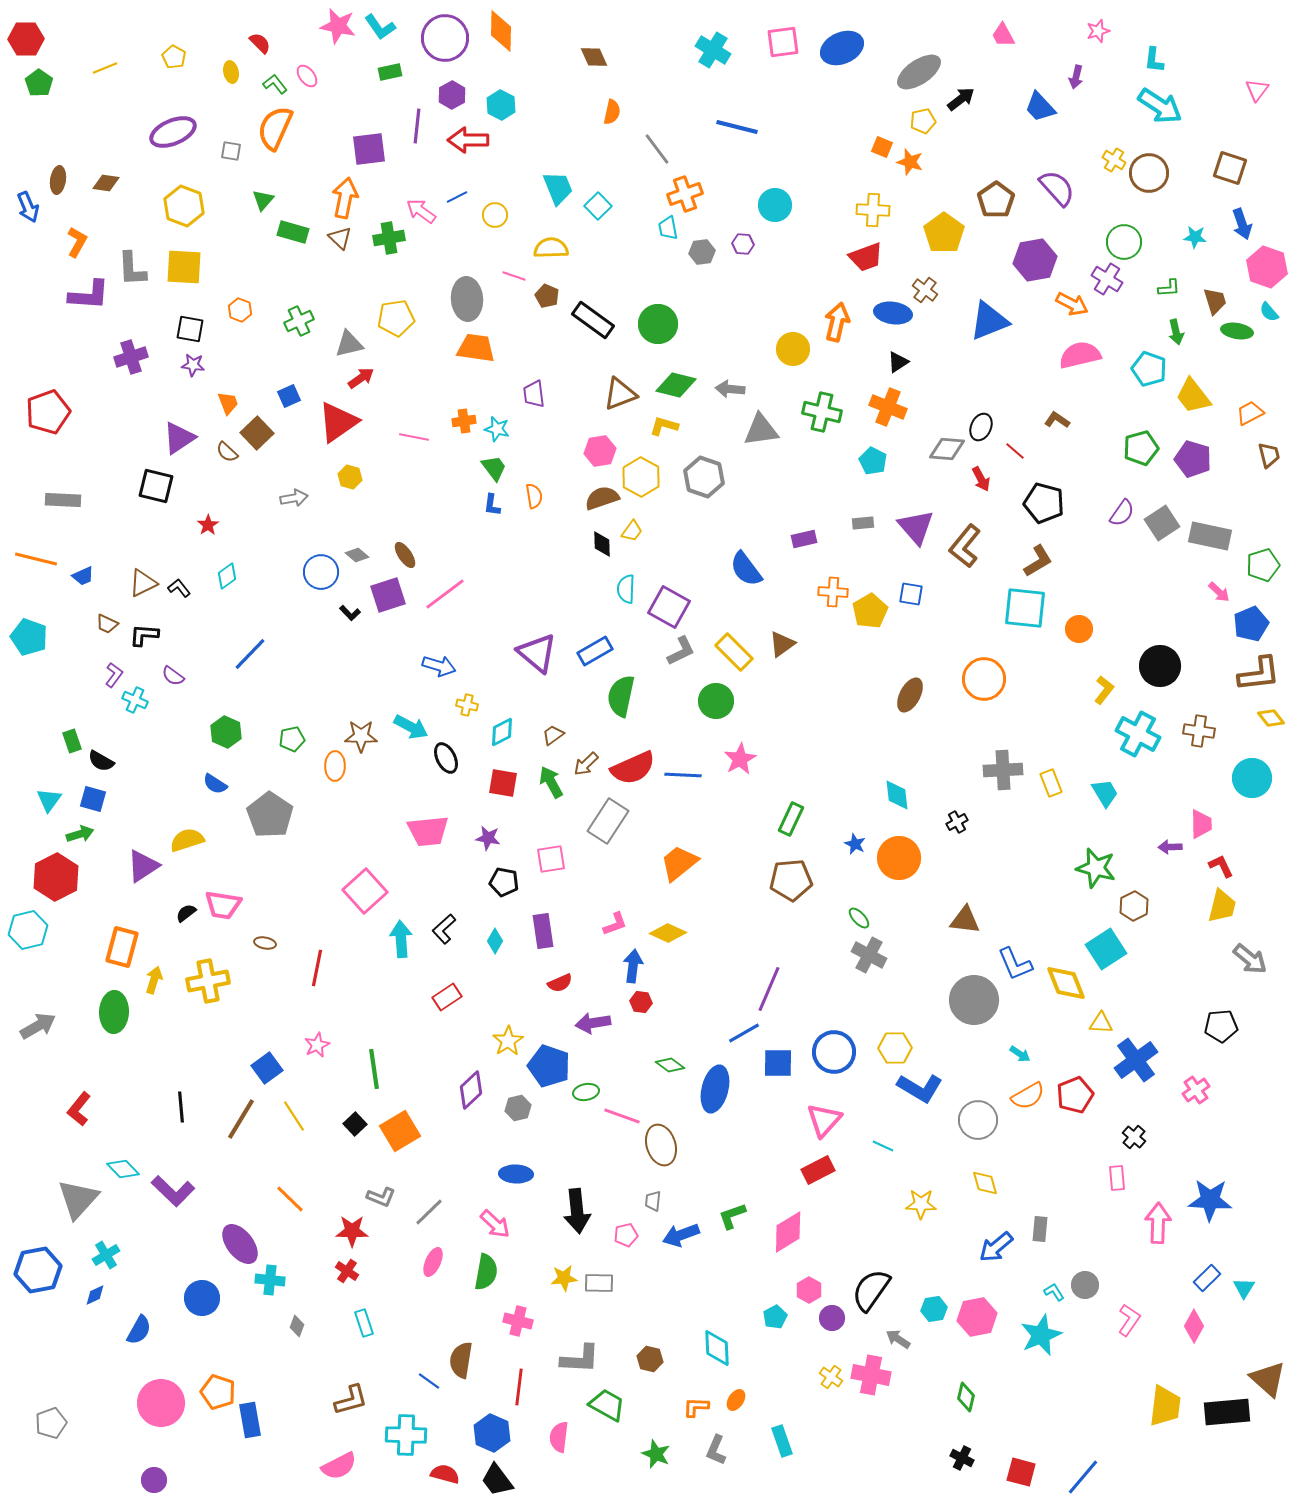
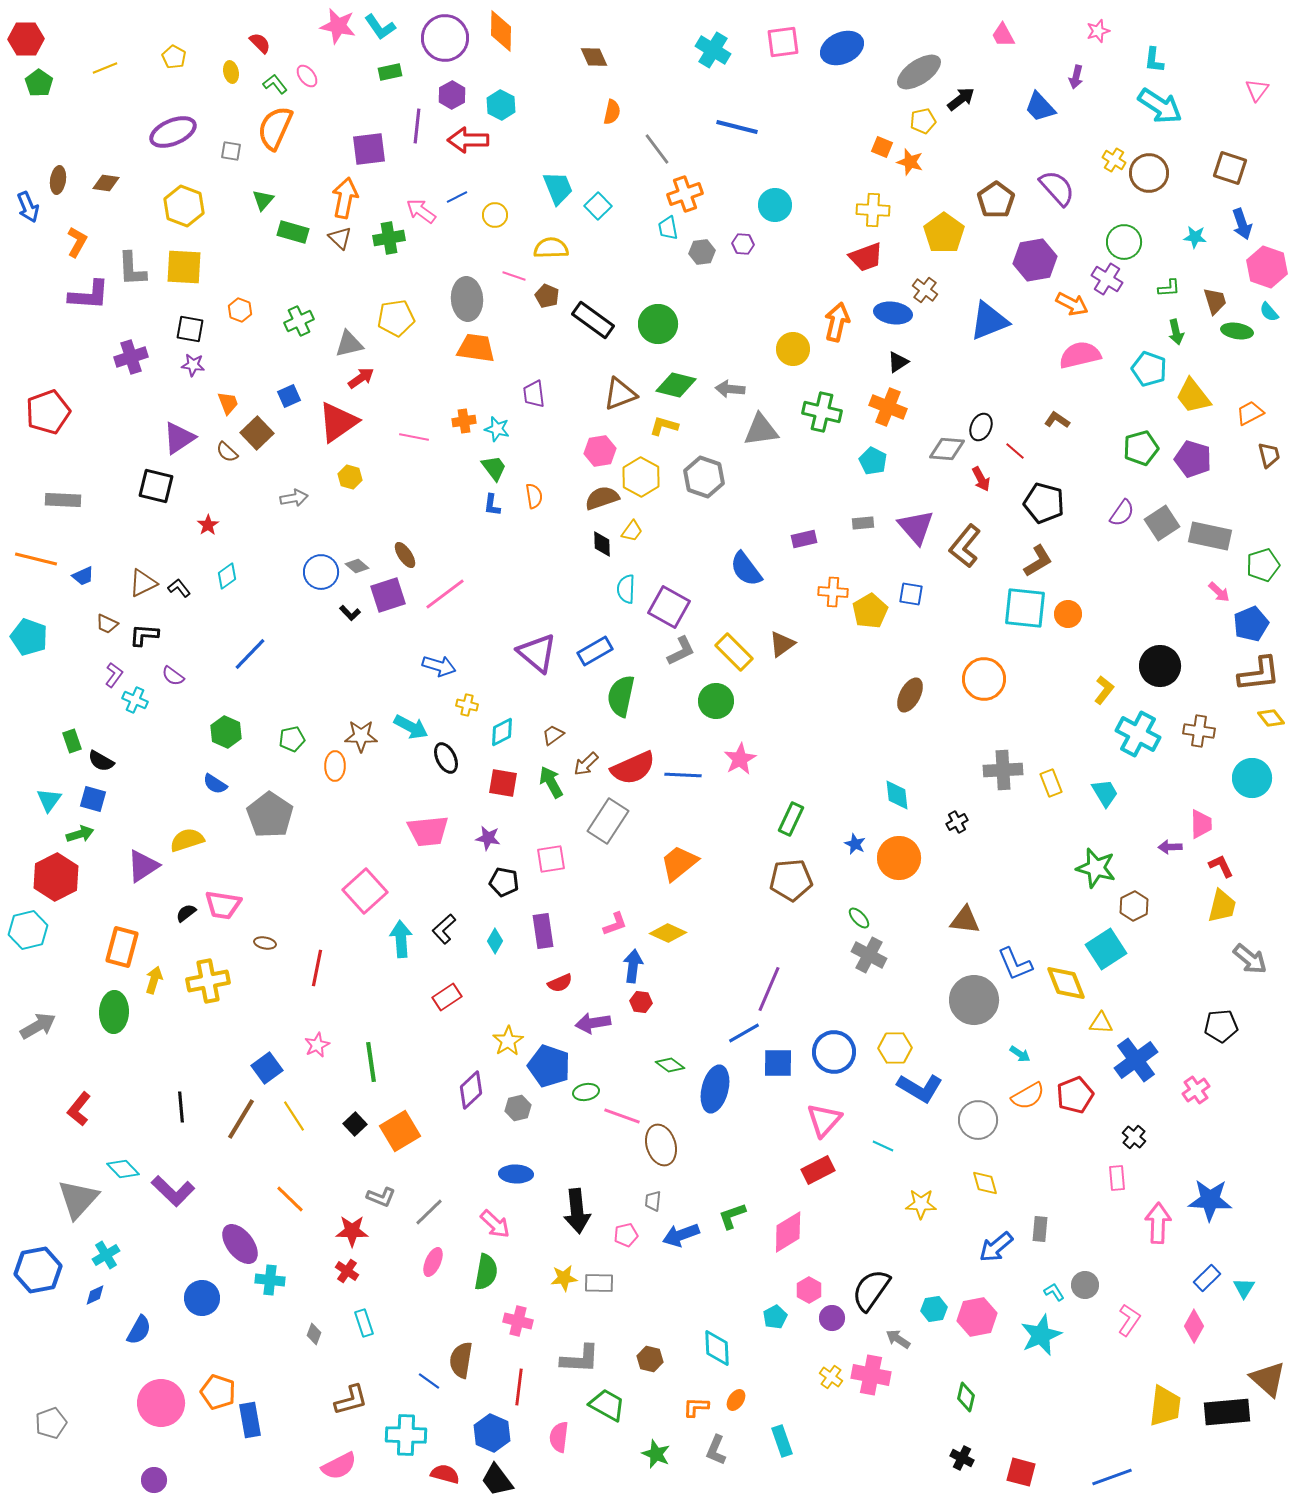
gray diamond at (357, 555): moved 11 px down
orange circle at (1079, 629): moved 11 px left, 15 px up
green line at (374, 1069): moved 3 px left, 7 px up
gray diamond at (297, 1326): moved 17 px right, 8 px down
blue line at (1083, 1477): moved 29 px right; rotated 30 degrees clockwise
